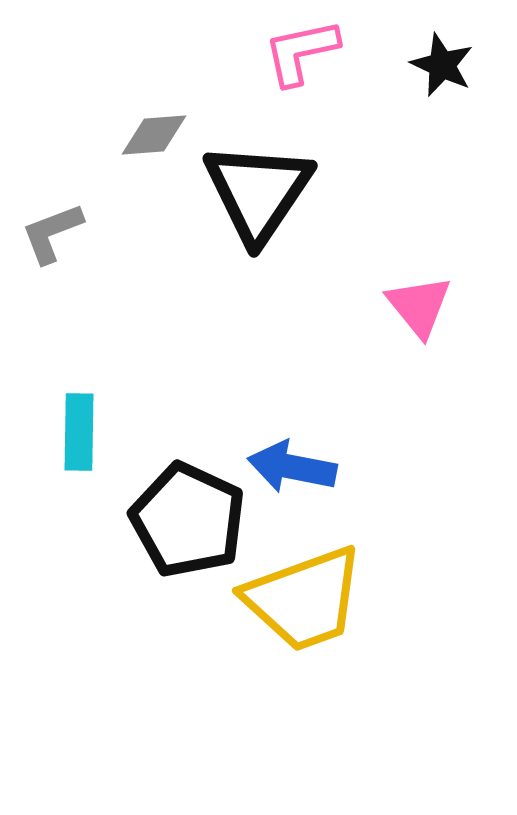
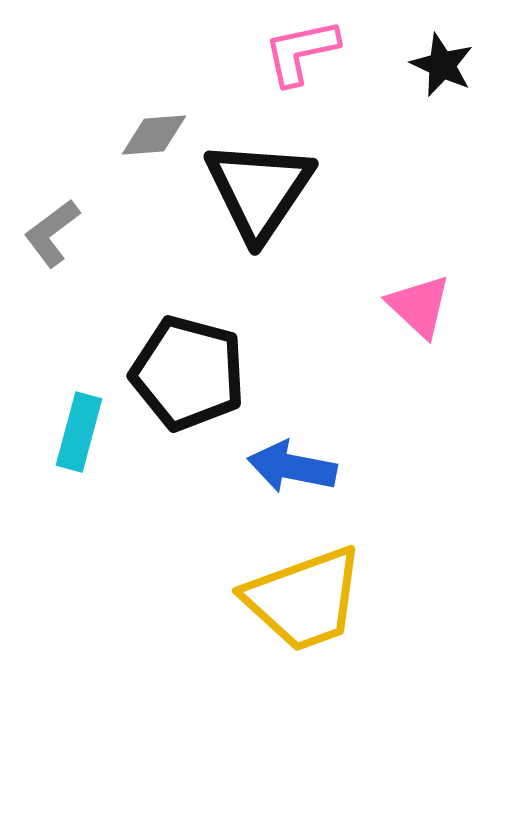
black triangle: moved 1 px right, 2 px up
gray L-shape: rotated 16 degrees counterclockwise
pink triangle: rotated 8 degrees counterclockwise
cyan rectangle: rotated 14 degrees clockwise
black pentagon: moved 147 px up; rotated 10 degrees counterclockwise
